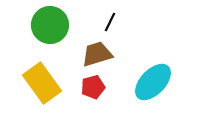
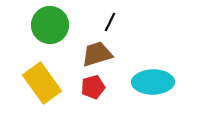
cyan ellipse: rotated 45 degrees clockwise
